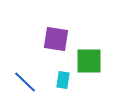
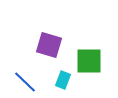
purple square: moved 7 px left, 6 px down; rotated 8 degrees clockwise
cyan rectangle: rotated 12 degrees clockwise
